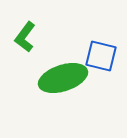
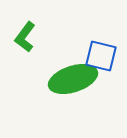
green ellipse: moved 10 px right, 1 px down
